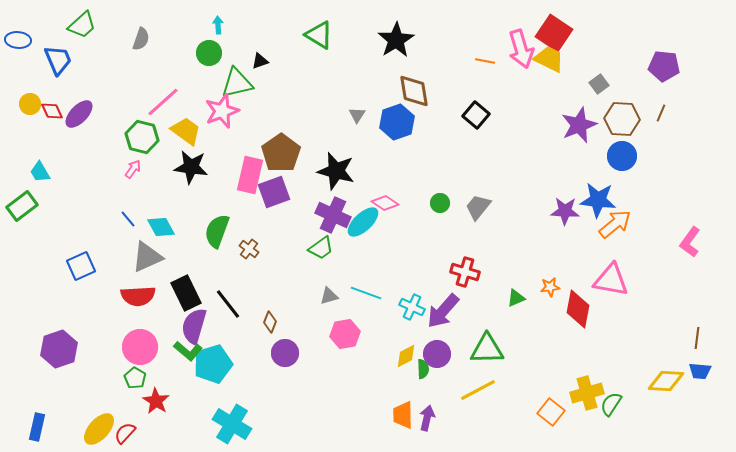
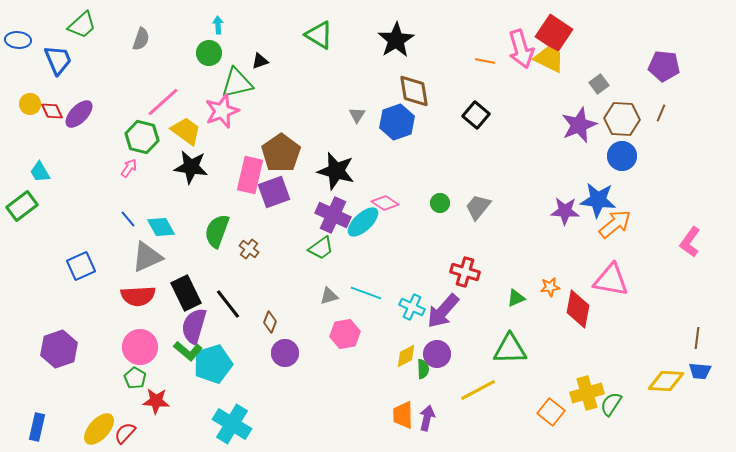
pink arrow at (133, 169): moved 4 px left, 1 px up
green triangle at (487, 349): moved 23 px right
red star at (156, 401): rotated 28 degrees counterclockwise
